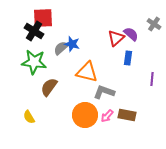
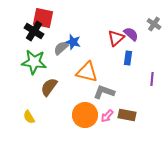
red square: rotated 15 degrees clockwise
blue star: moved 1 px right, 2 px up
